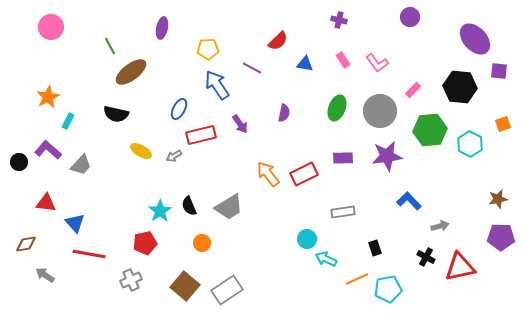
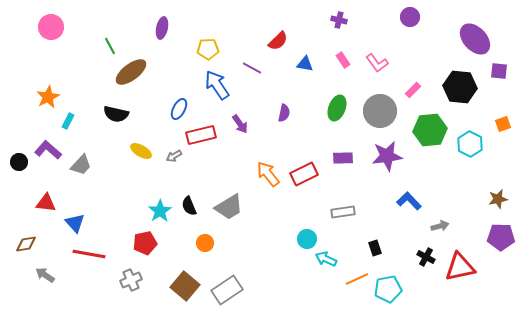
orange circle at (202, 243): moved 3 px right
